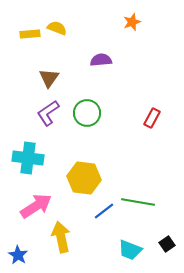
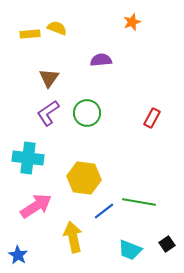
green line: moved 1 px right
yellow arrow: moved 12 px right
